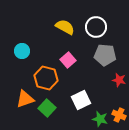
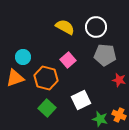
cyan circle: moved 1 px right, 6 px down
orange triangle: moved 10 px left, 21 px up
